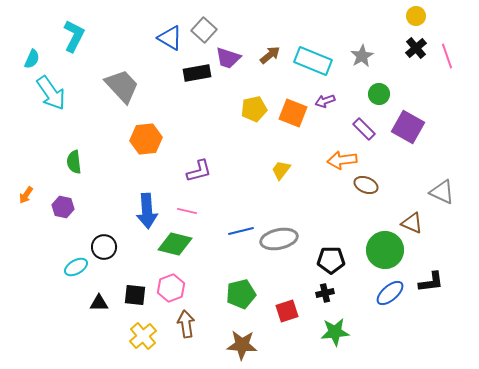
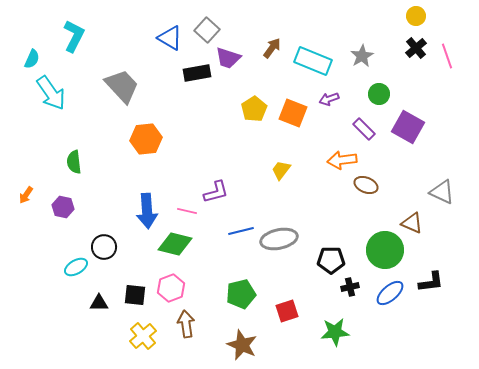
gray square at (204, 30): moved 3 px right
brown arrow at (270, 55): moved 2 px right, 7 px up; rotated 15 degrees counterclockwise
purple arrow at (325, 101): moved 4 px right, 2 px up
yellow pentagon at (254, 109): rotated 20 degrees counterclockwise
purple L-shape at (199, 171): moved 17 px right, 21 px down
black cross at (325, 293): moved 25 px right, 6 px up
brown star at (242, 345): rotated 20 degrees clockwise
